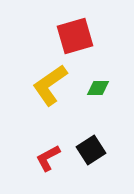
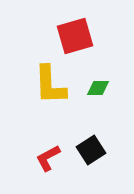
yellow L-shape: rotated 57 degrees counterclockwise
